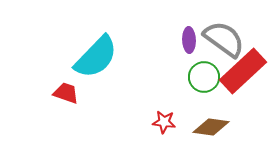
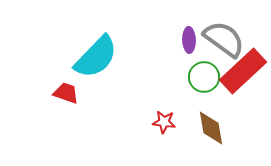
brown diamond: moved 1 px down; rotated 72 degrees clockwise
